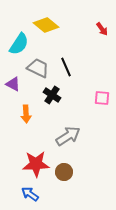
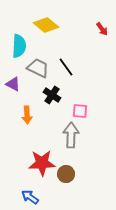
cyan semicircle: moved 2 px down; rotated 30 degrees counterclockwise
black line: rotated 12 degrees counterclockwise
pink square: moved 22 px left, 13 px down
orange arrow: moved 1 px right, 1 px down
gray arrow: moved 3 px right, 1 px up; rotated 55 degrees counterclockwise
red star: moved 6 px right, 1 px up
brown circle: moved 2 px right, 2 px down
blue arrow: moved 3 px down
